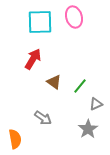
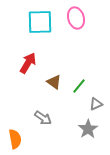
pink ellipse: moved 2 px right, 1 px down
red arrow: moved 5 px left, 4 px down
green line: moved 1 px left
